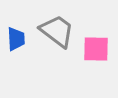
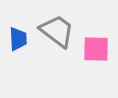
blue trapezoid: moved 2 px right
